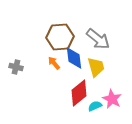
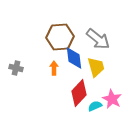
orange arrow: moved 5 px down; rotated 40 degrees clockwise
gray cross: moved 1 px down
red diamond: rotated 8 degrees counterclockwise
